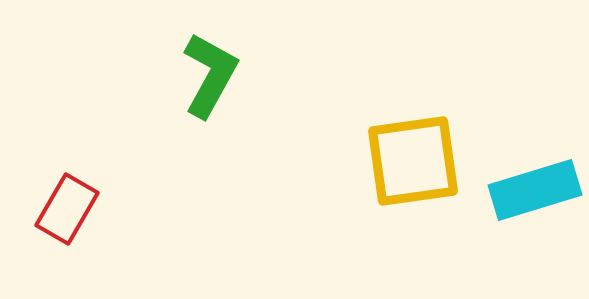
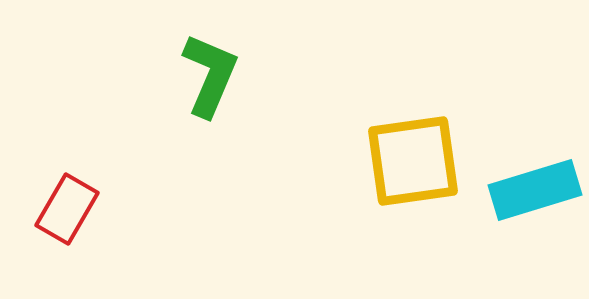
green L-shape: rotated 6 degrees counterclockwise
